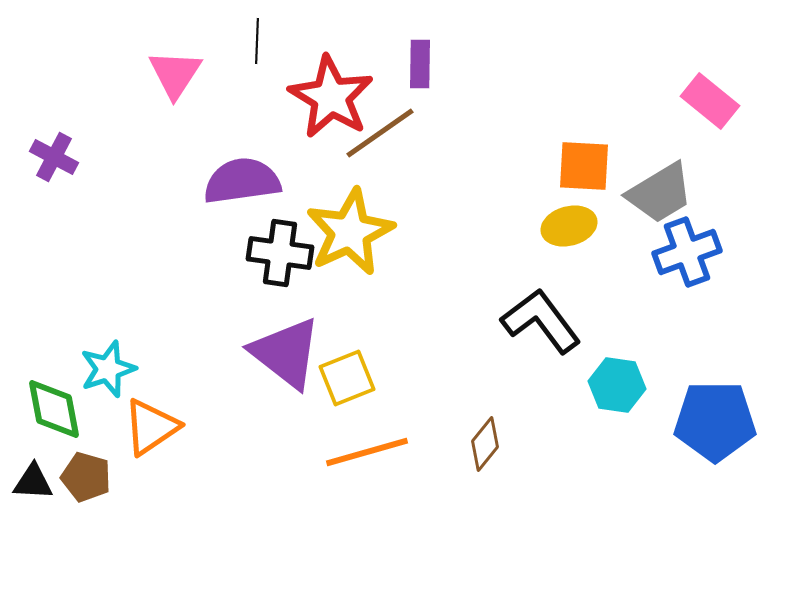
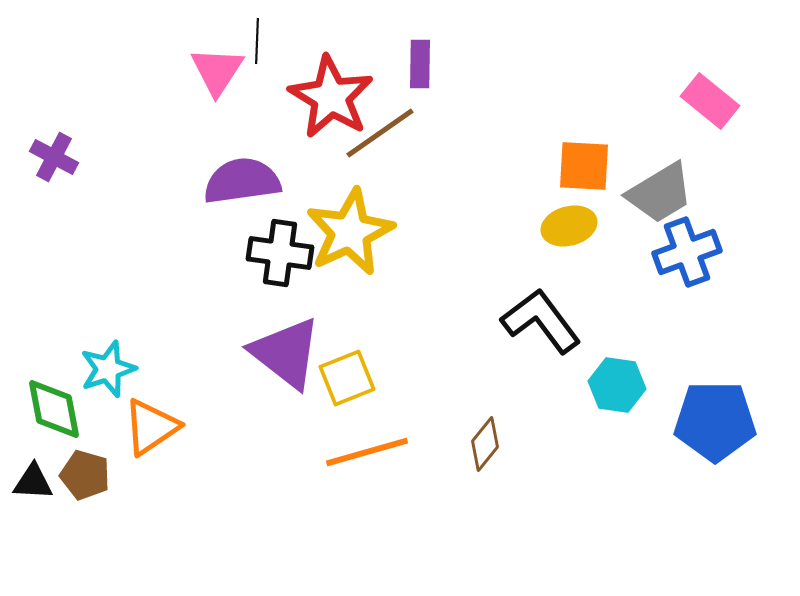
pink triangle: moved 42 px right, 3 px up
brown pentagon: moved 1 px left, 2 px up
